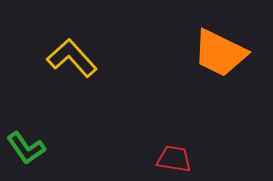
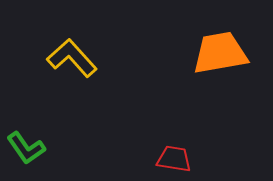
orange trapezoid: rotated 144 degrees clockwise
